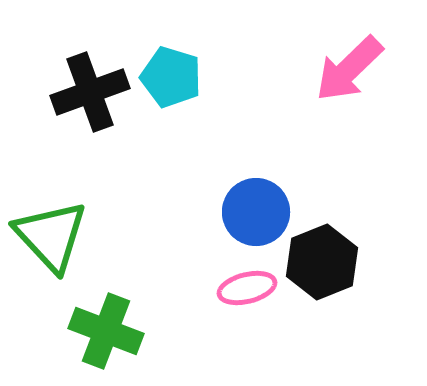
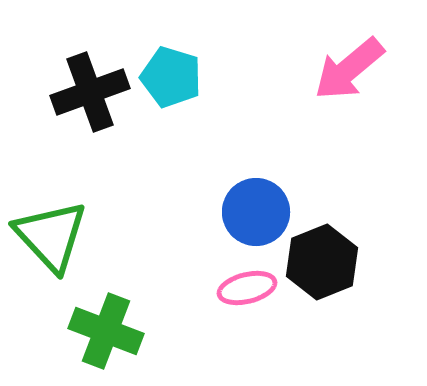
pink arrow: rotated 4 degrees clockwise
